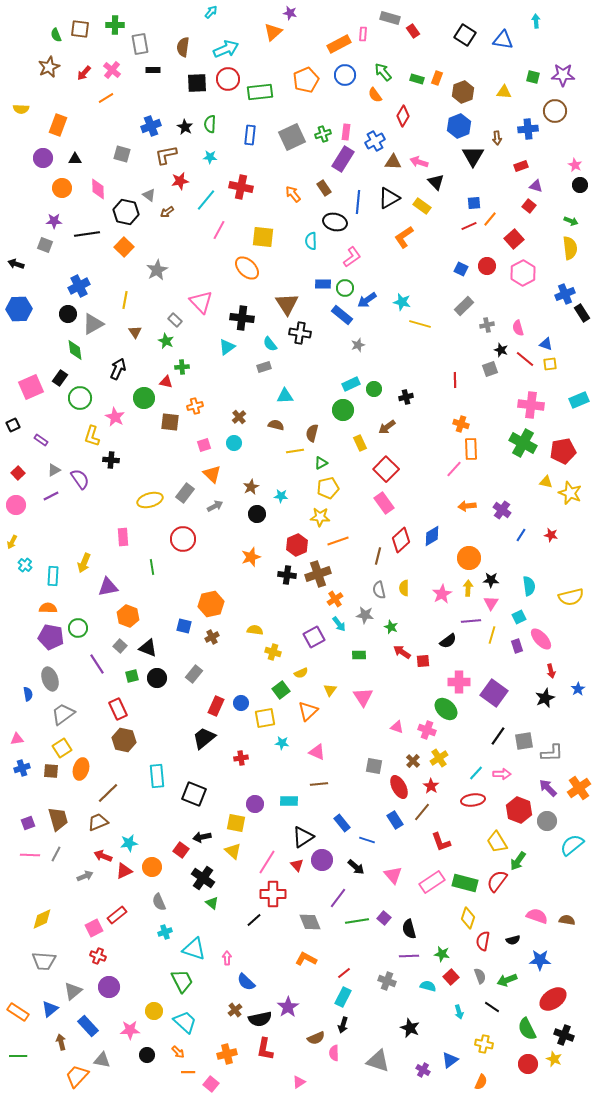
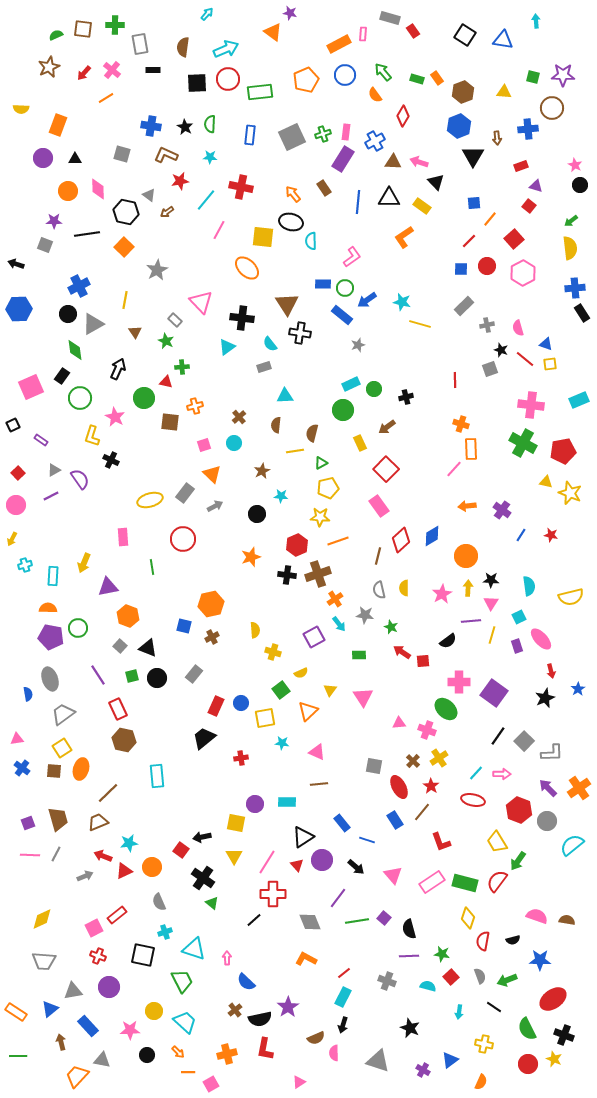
cyan arrow at (211, 12): moved 4 px left, 2 px down
brown square at (80, 29): moved 3 px right
orange triangle at (273, 32): rotated 42 degrees counterclockwise
green semicircle at (56, 35): rotated 88 degrees clockwise
orange rectangle at (437, 78): rotated 56 degrees counterclockwise
brown circle at (555, 111): moved 3 px left, 3 px up
blue cross at (151, 126): rotated 30 degrees clockwise
brown L-shape at (166, 155): rotated 35 degrees clockwise
orange circle at (62, 188): moved 6 px right, 3 px down
black triangle at (389, 198): rotated 30 degrees clockwise
green arrow at (571, 221): rotated 120 degrees clockwise
black ellipse at (335, 222): moved 44 px left
red line at (469, 226): moved 15 px down; rotated 21 degrees counterclockwise
blue square at (461, 269): rotated 24 degrees counterclockwise
blue cross at (565, 294): moved 10 px right, 6 px up; rotated 18 degrees clockwise
black rectangle at (60, 378): moved 2 px right, 2 px up
brown semicircle at (276, 425): rotated 98 degrees counterclockwise
black cross at (111, 460): rotated 21 degrees clockwise
brown star at (251, 487): moved 11 px right, 16 px up
pink rectangle at (384, 503): moved 5 px left, 3 px down
yellow arrow at (12, 542): moved 3 px up
orange circle at (469, 558): moved 3 px left, 2 px up
cyan cross at (25, 565): rotated 32 degrees clockwise
yellow semicircle at (255, 630): rotated 77 degrees clockwise
purple line at (97, 664): moved 1 px right, 11 px down
pink triangle at (397, 727): moved 2 px right, 4 px up; rotated 24 degrees counterclockwise
gray square at (524, 741): rotated 36 degrees counterclockwise
blue cross at (22, 768): rotated 35 degrees counterclockwise
brown square at (51, 771): moved 3 px right
black square at (194, 794): moved 51 px left, 161 px down; rotated 10 degrees counterclockwise
red ellipse at (473, 800): rotated 20 degrees clockwise
cyan rectangle at (289, 801): moved 2 px left, 1 px down
yellow triangle at (233, 851): moved 1 px right, 5 px down; rotated 18 degrees clockwise
gray triangle at (73, 991): rotated 30 degrees clockwise
black line at (492, 1007): moved 2 px right
orange rectangle at (18, 1012): moved 2 px left
cyan arrow at (459, 1012): rotated 24 degrees clockwise
pink square at (211, 1084): rotated 21 degrees clockwise
